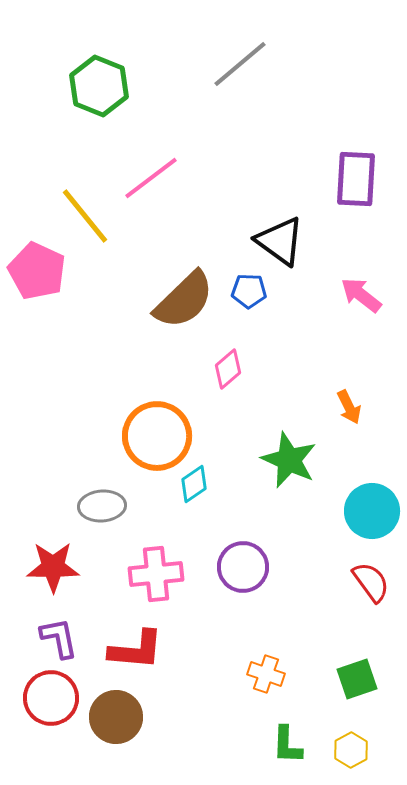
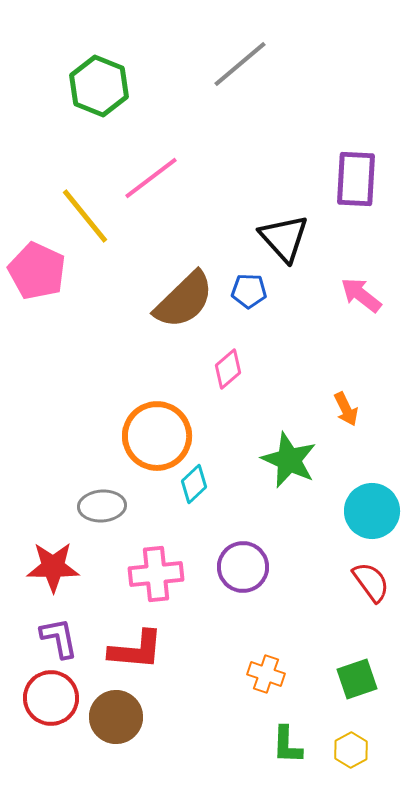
black triangle: moved 4 px right, 3 px up; rotated 12 degrees clockwise
orange arrow: moved 3 px left, 2 px down
cyan diamond: rotated 9 degrees counterclockwise
